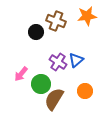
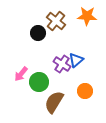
orange star: rotated 12 degrees clockwise
brown cross: rotated 18 degrees clockwise
black circle: moved 2 px right, 1 px down
purple cross: moved 4 px right, 2 px down
green circle: moved 2 px left, 2 px up
brown semicircle: moved 3 px down
